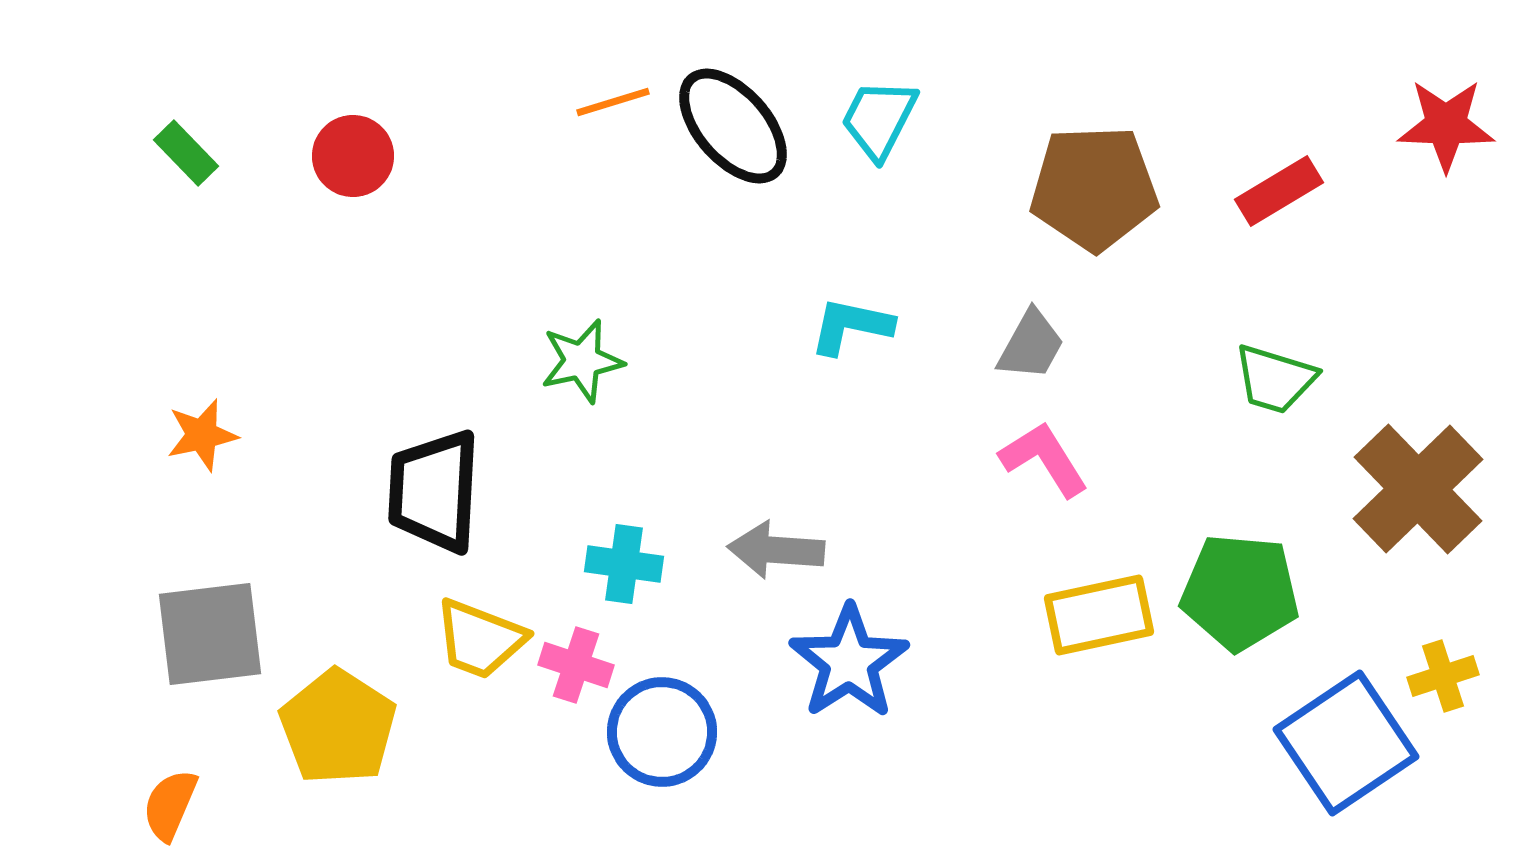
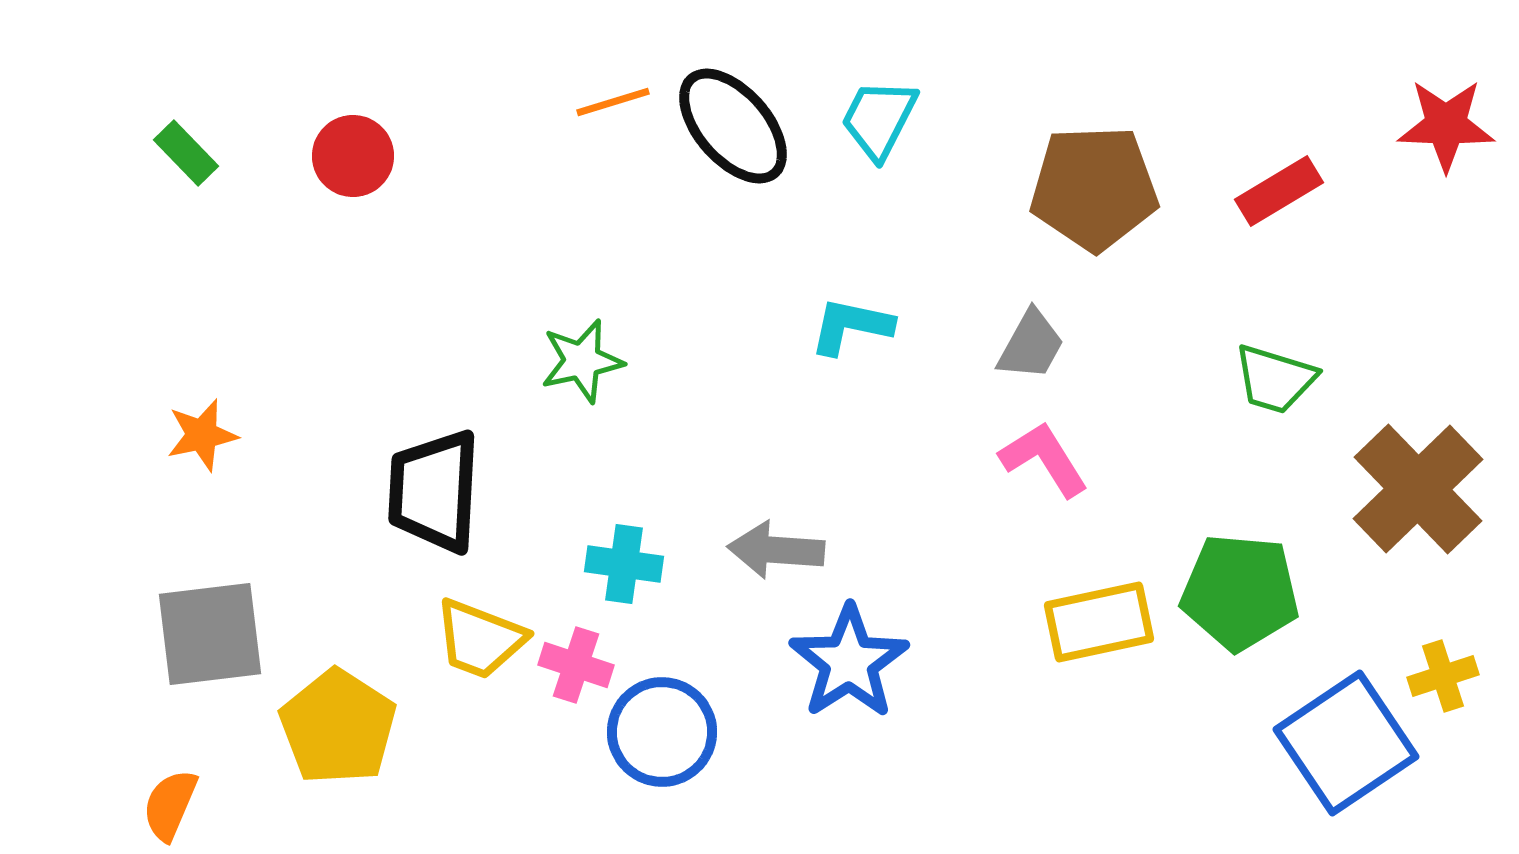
yellow rectangle: moved 7 px down
